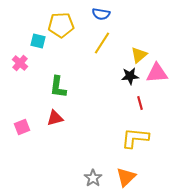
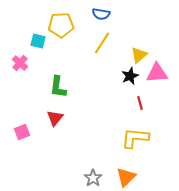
black star: rotated 18 degrees counterclockwise
red triangle: rotated 36 degrees counterclockwise
pink square: moved 5 px down
